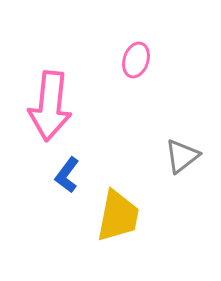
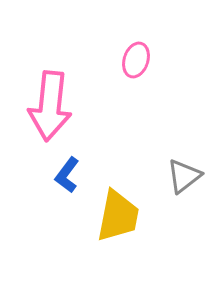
gray triangle: moved 2 px right, 20 px down
